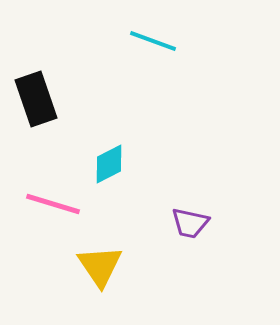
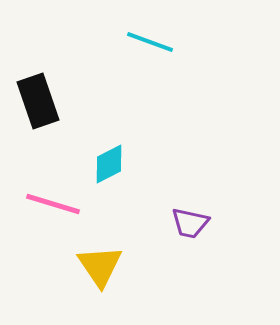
cyan line: moved 3 px left, 1 px down
black rectangle: moved 2 px right, 2 px down
